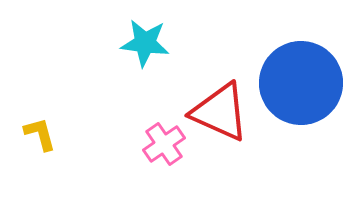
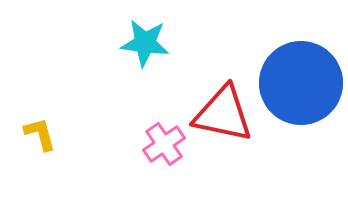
red triangle: moved 3 px right, 2 px down; rotated 12 degrees counterclockwise
